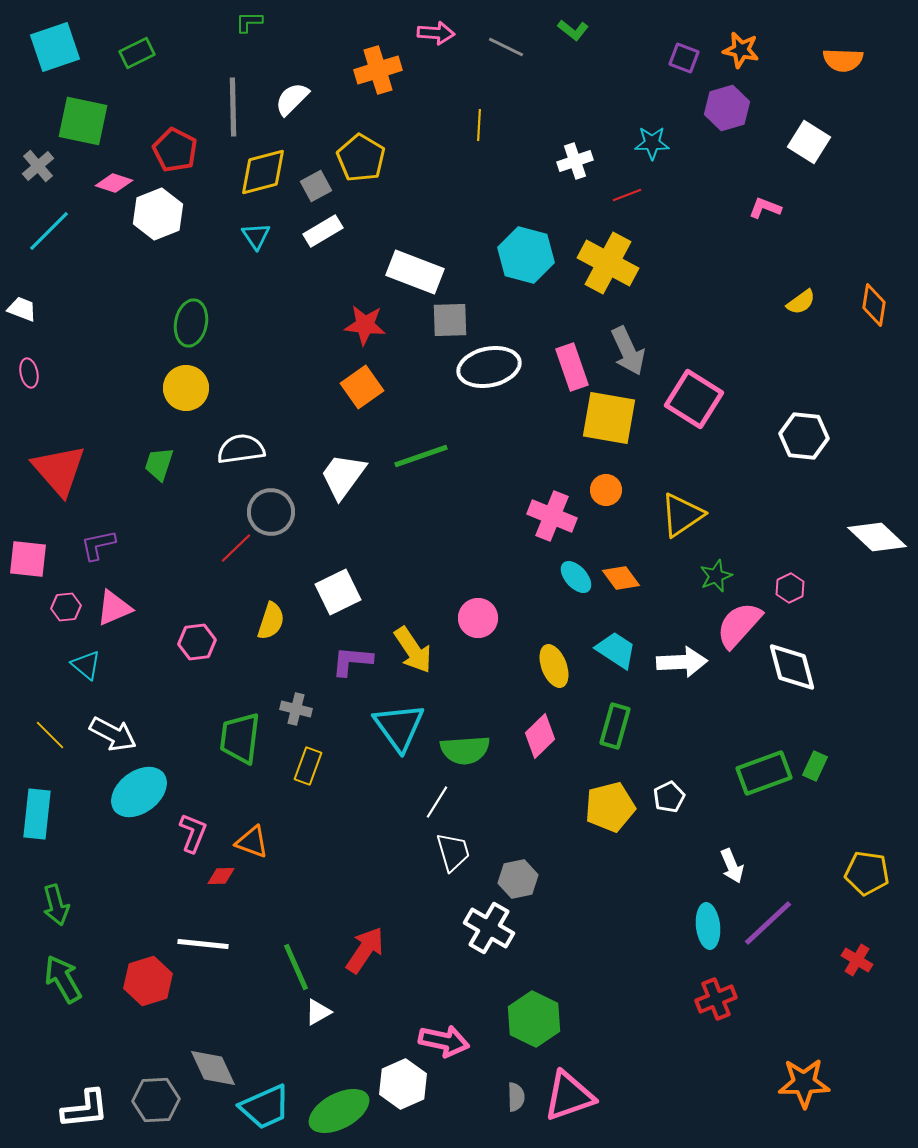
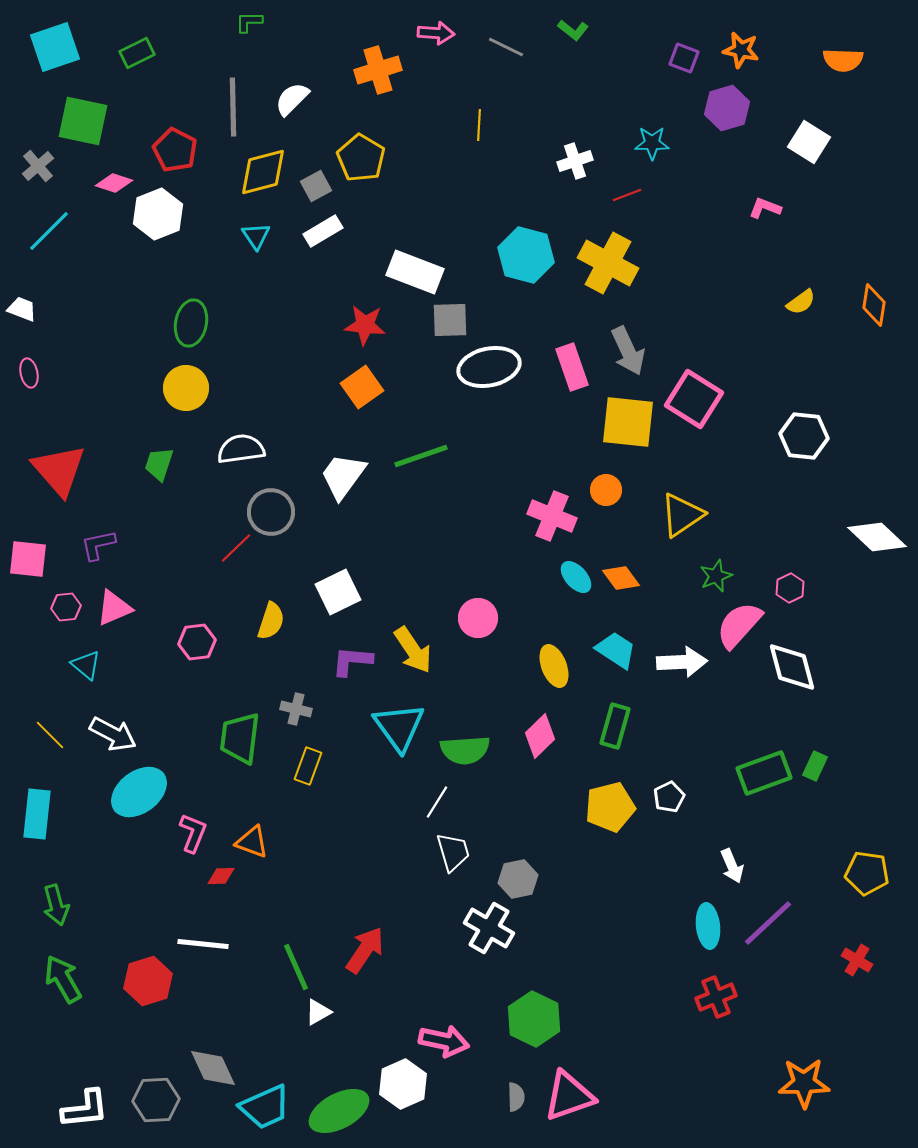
yellow square at (609, 418): moved 19 px right, 4 px down; rotated 4 degrees counterclockwise
red cross at (716, 999): moved 2 px up
